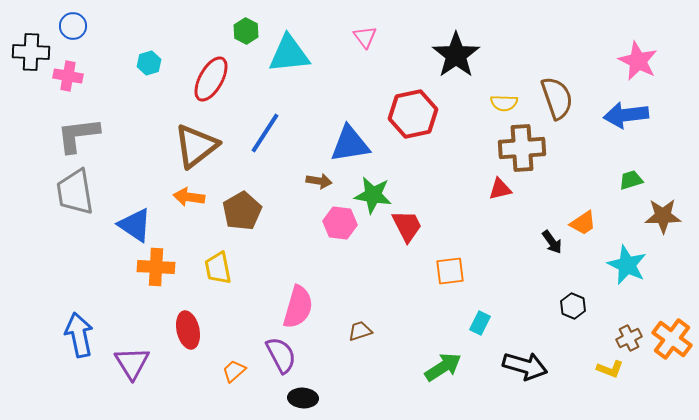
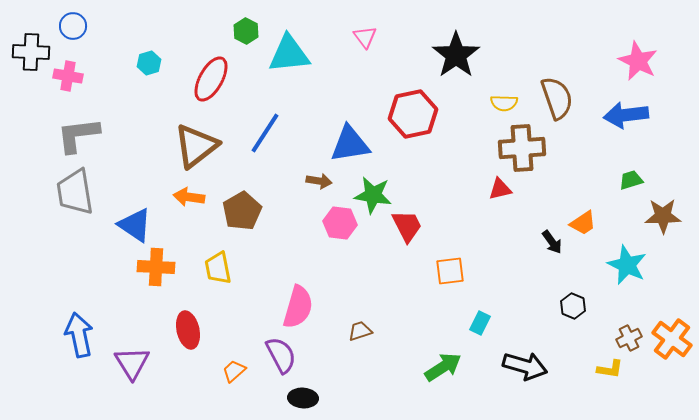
yellow L-shape at (610, 369): rotated 12 degrees counterclockwise
